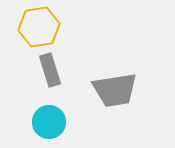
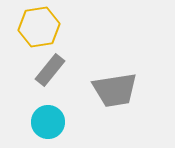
gray rectangle: rotated 56 degrees clockwise
cyan circle: moved 1 px left
